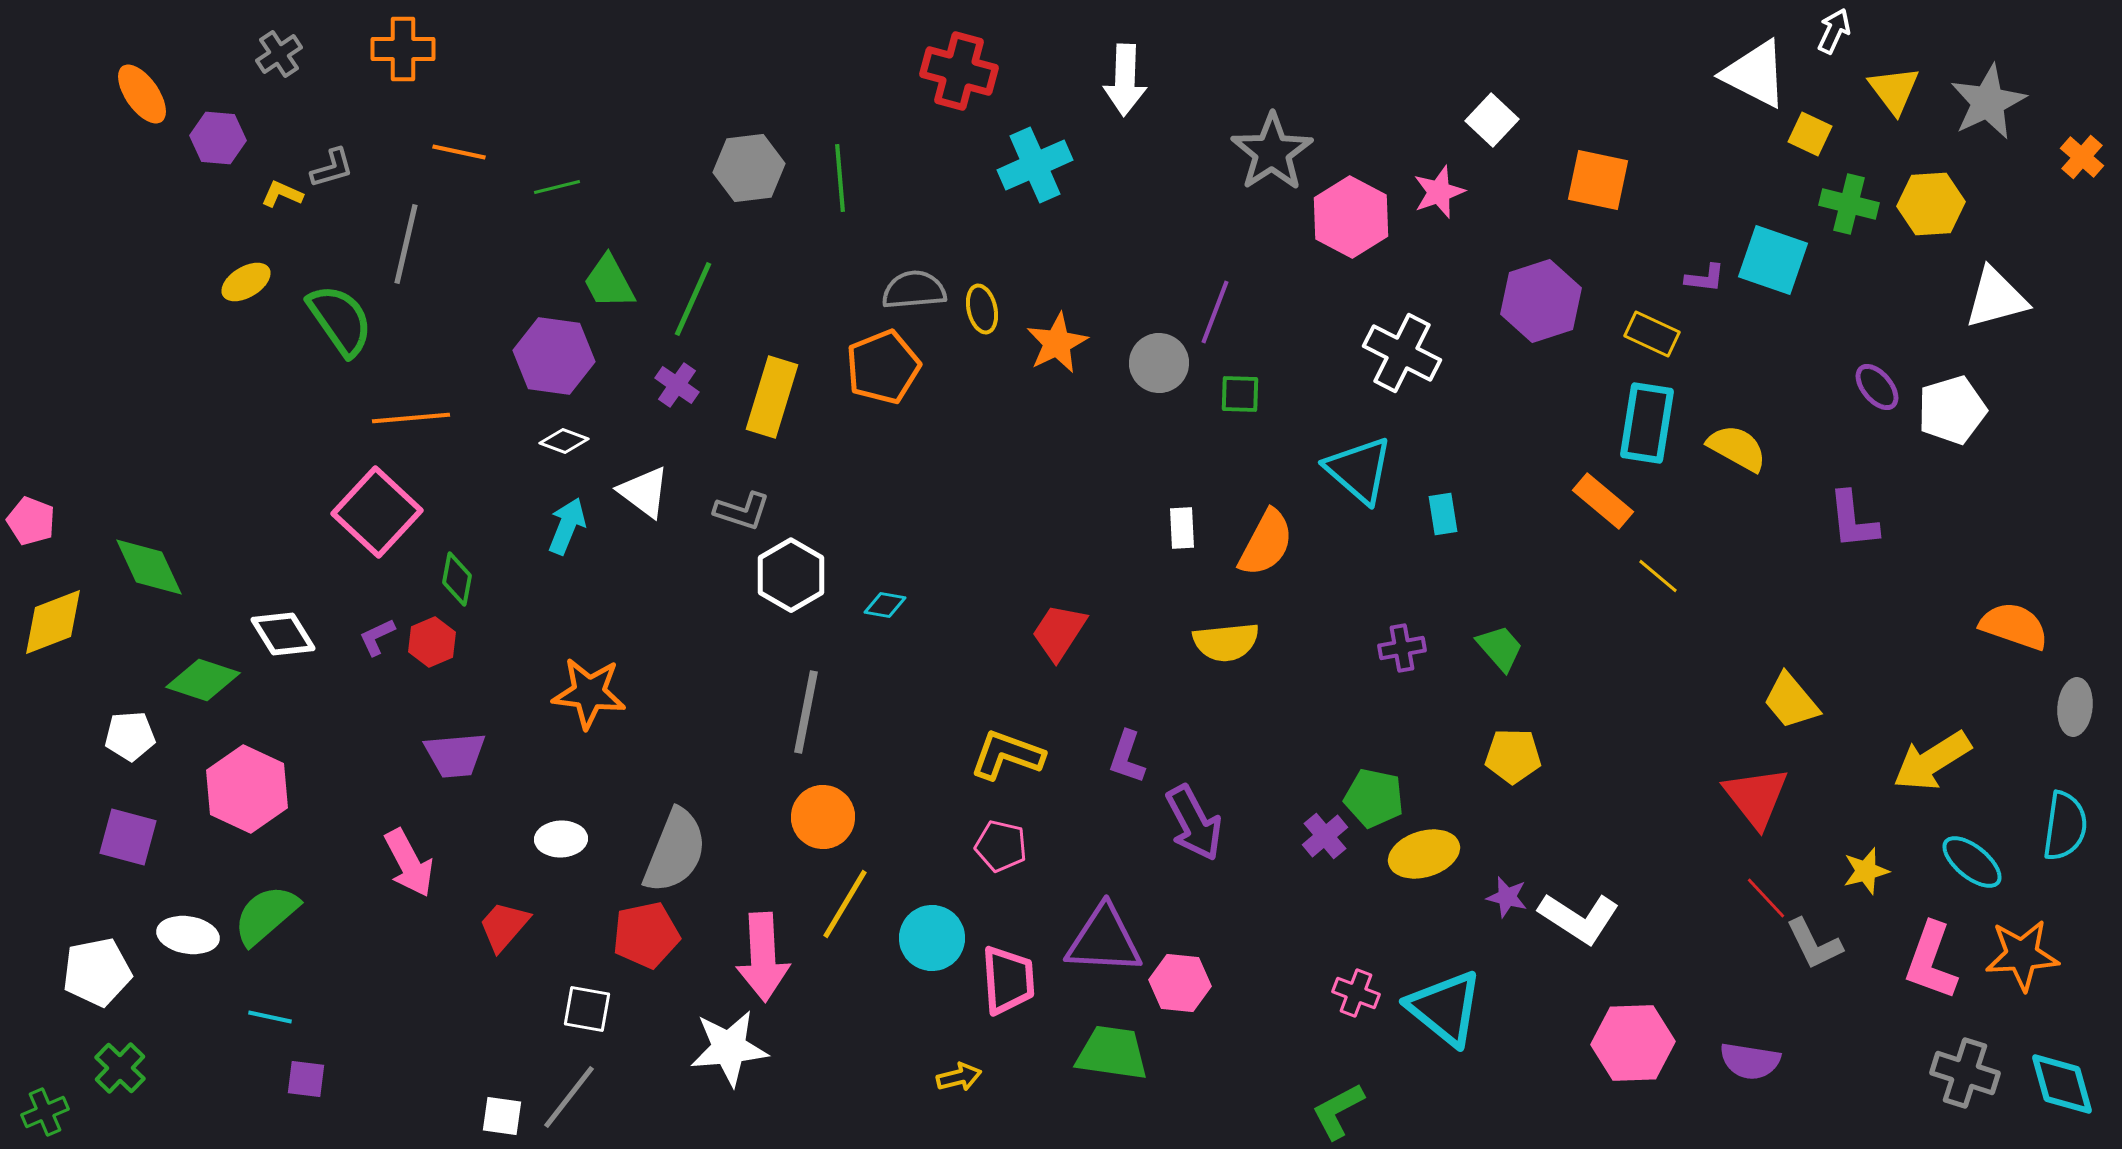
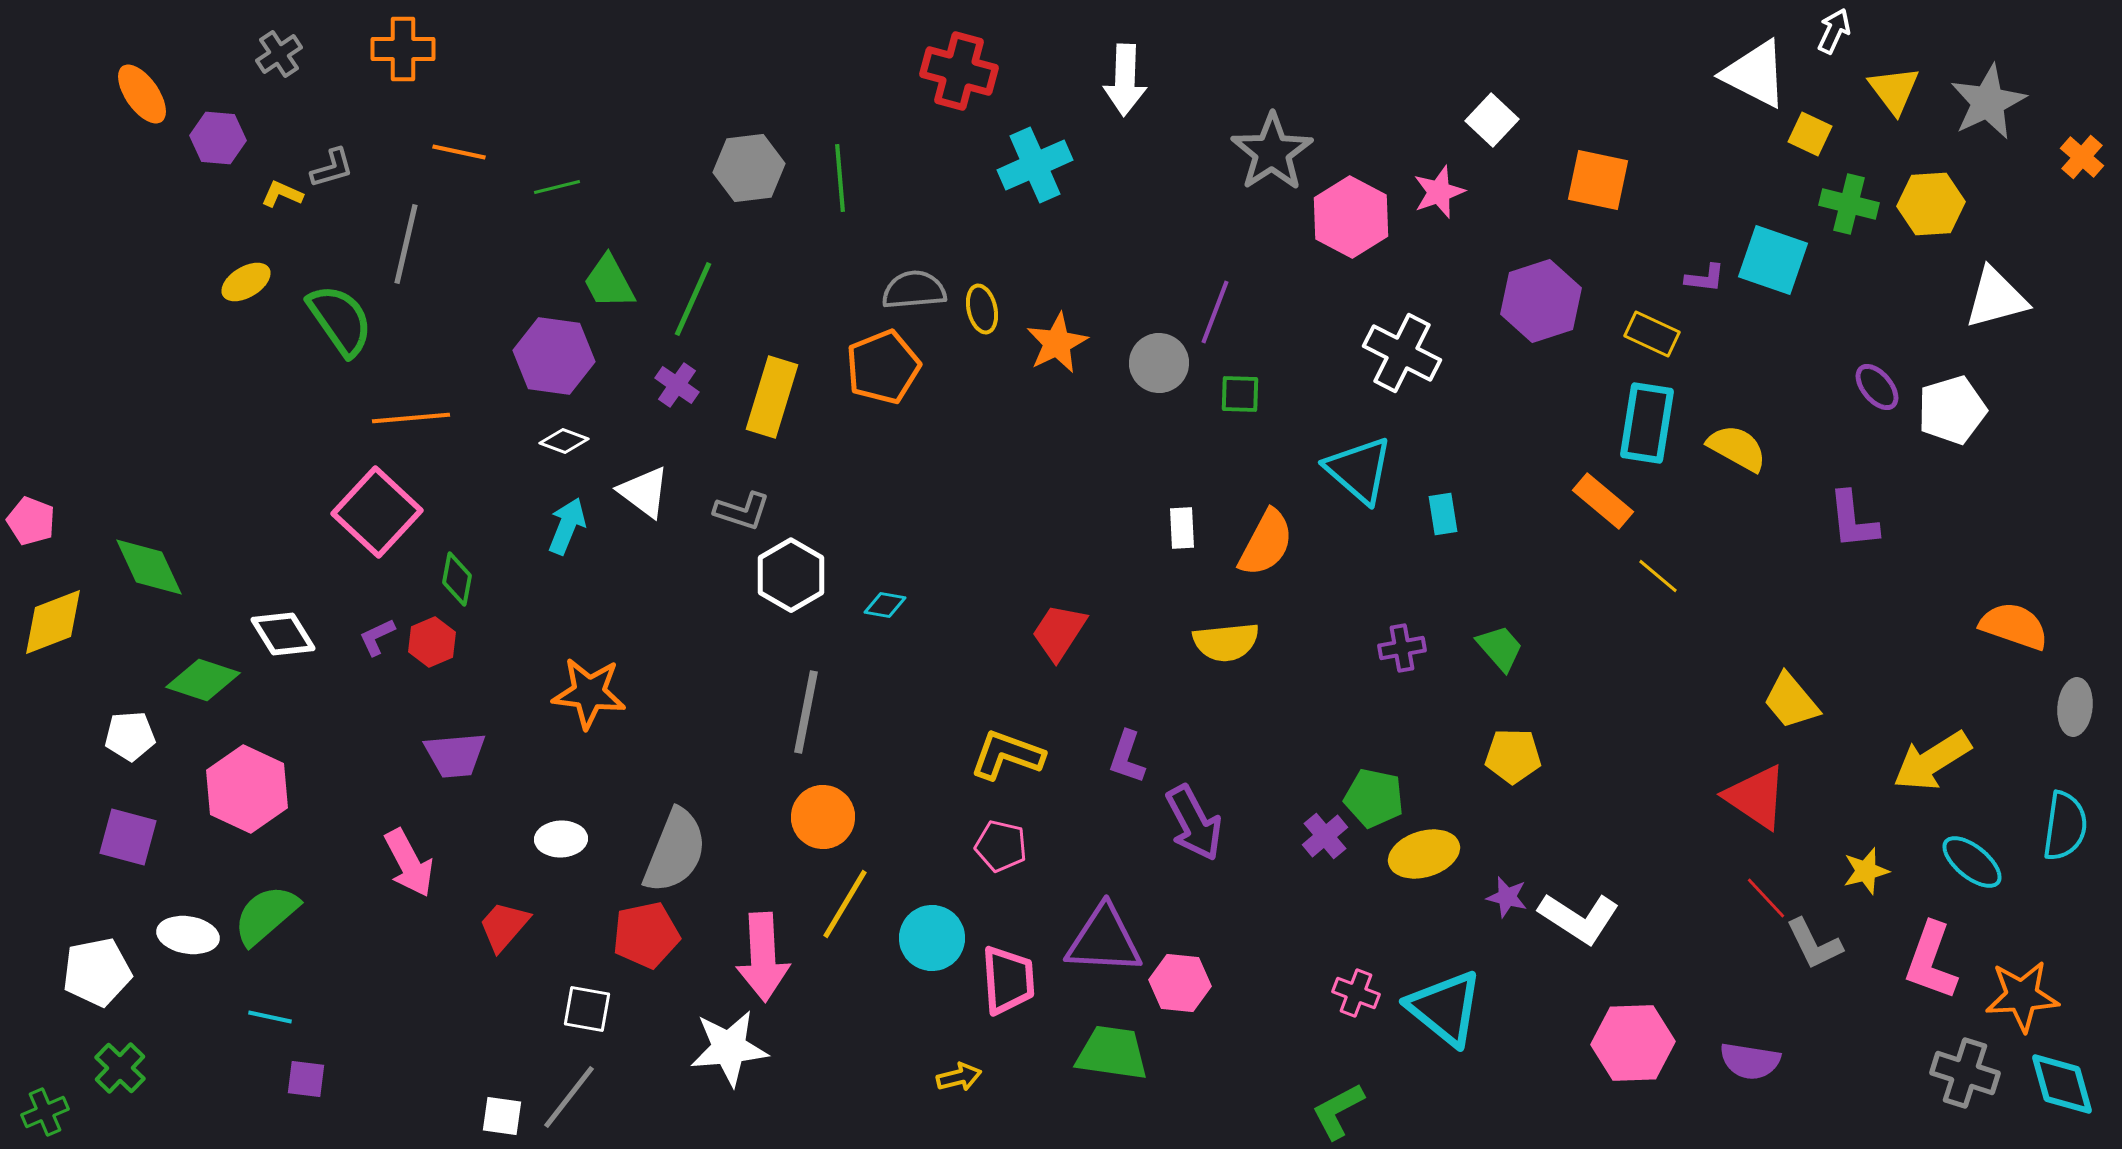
red triangle at (1756, 797): rotated 18 degrees counterclockwise
orange star at (2022, 955): moved 41 px down
